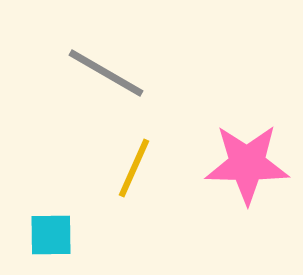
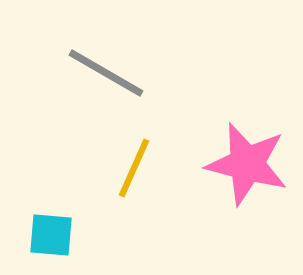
pink star: rotated 14 degrees clockwise
cyan square: rotated 6 degrees clockwise
